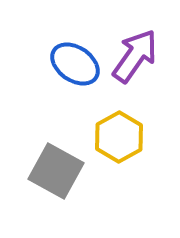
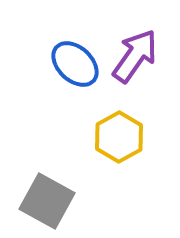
blue ellipse: rotated 9 degrees clockwise
gray square: moved 9 px left, 30 px down
